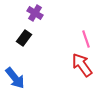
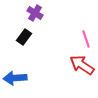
black rectangle: moved 1 px up
red arrow: rotated 20 degrees counterclockwise
blue arrow: rotated 125 degrees clockwise
